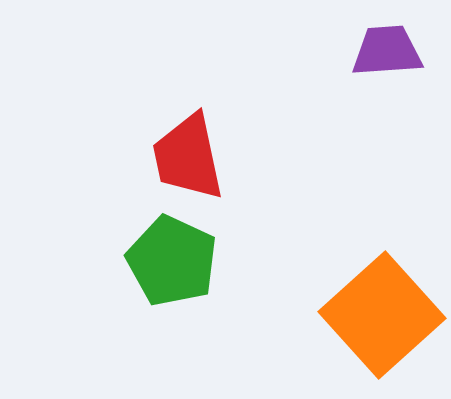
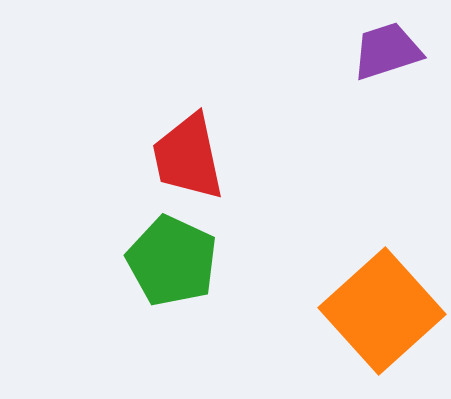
purple trapezoid: rotated 14 degrees counterclockwise
orange square: moved 4 px up
